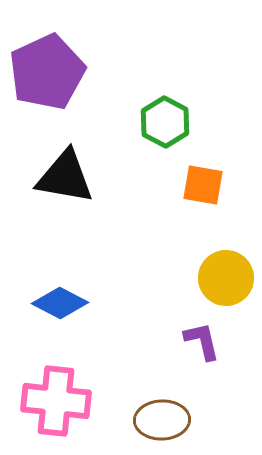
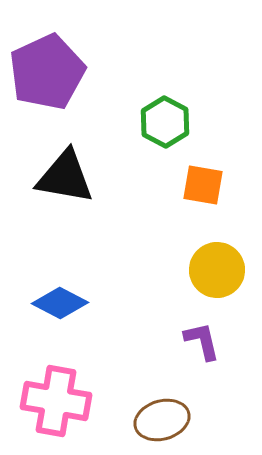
yellow circle: moved 9 px left, 8 px up
pink cross: rotated 4 degrees clockwise
brown ellipse: rotated 14 degrees counterclockwise
